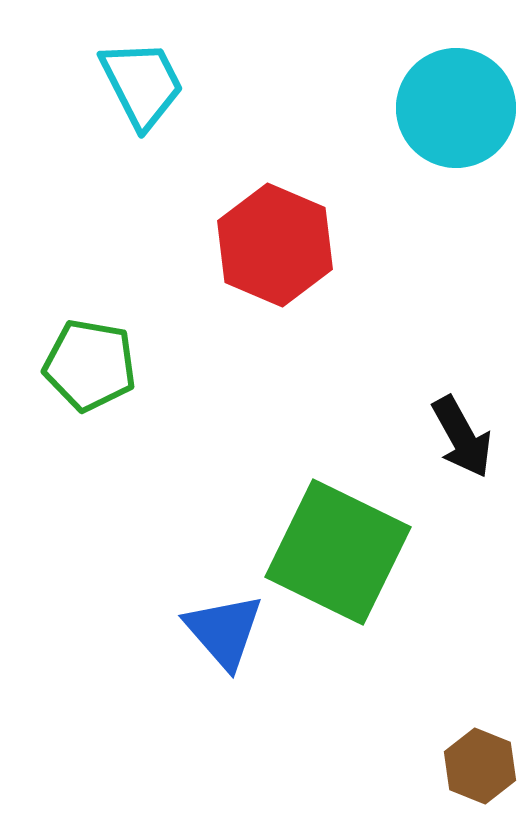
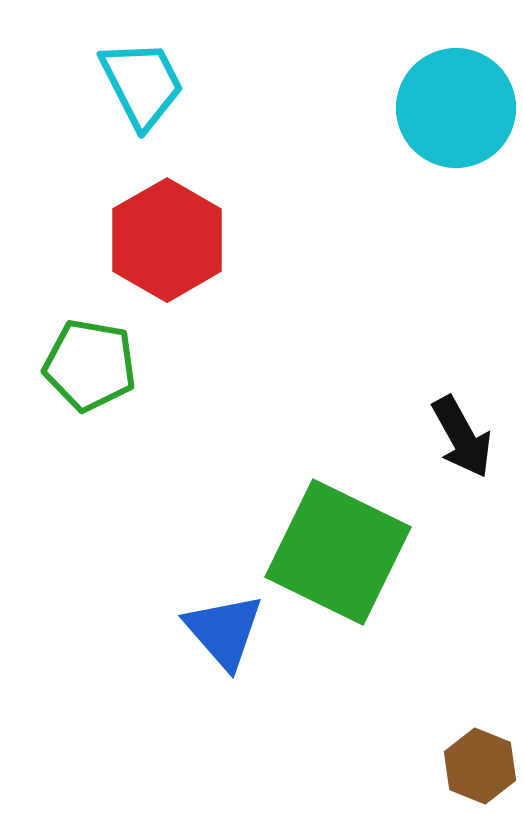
red hexagon: moved 108 px left, 5 px up; rotated 7 degrees clockwise
